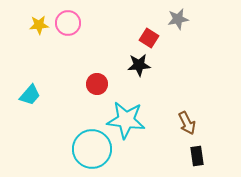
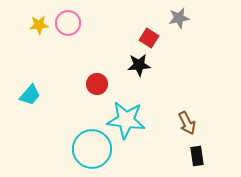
gray star: moved 1 px right, 1 px up
